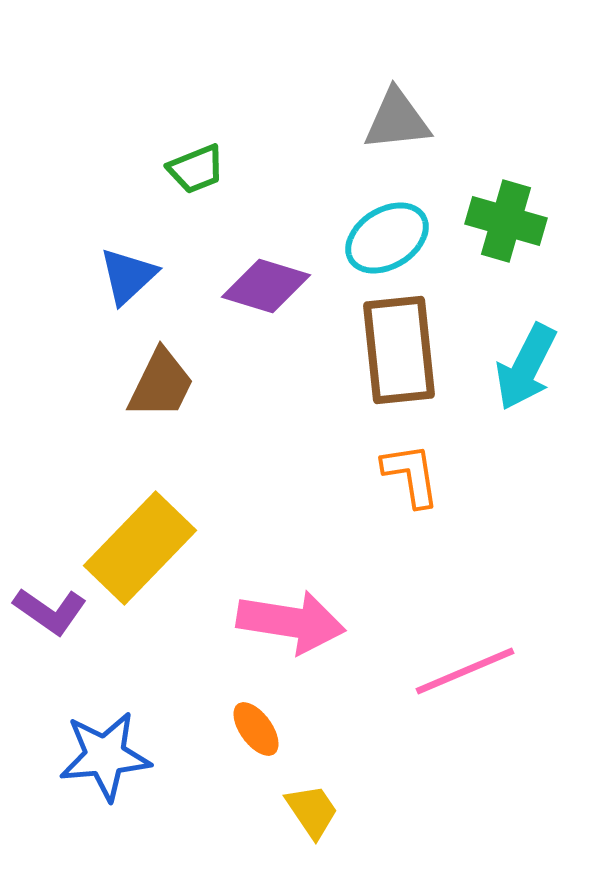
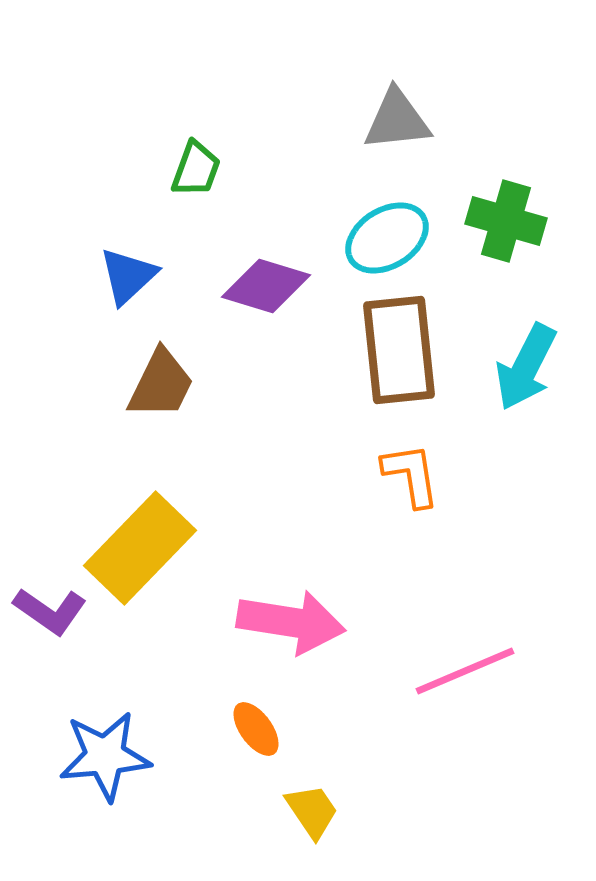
green trapezoid: rotated 48 degrees counterclockwise
